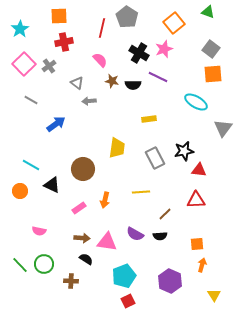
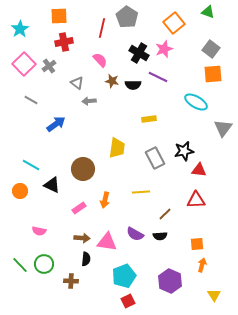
black semicircle at (86, 259): rotated 64 degrees clockwise
